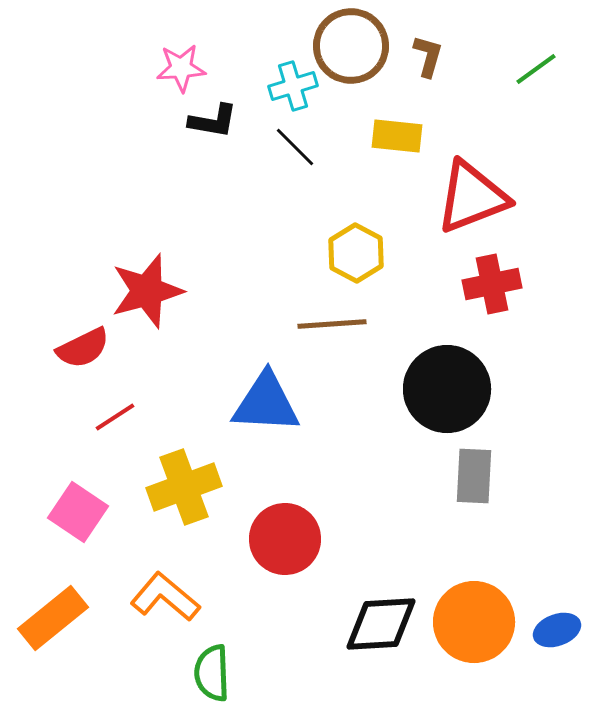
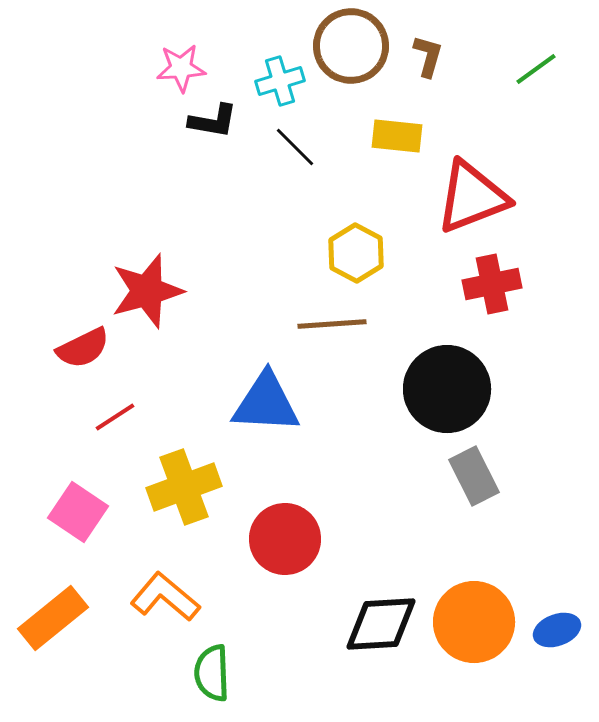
cyan cross: moved 13 px left, 5 px up
gray rectangle: rotated 30 degrees counterclockwise
